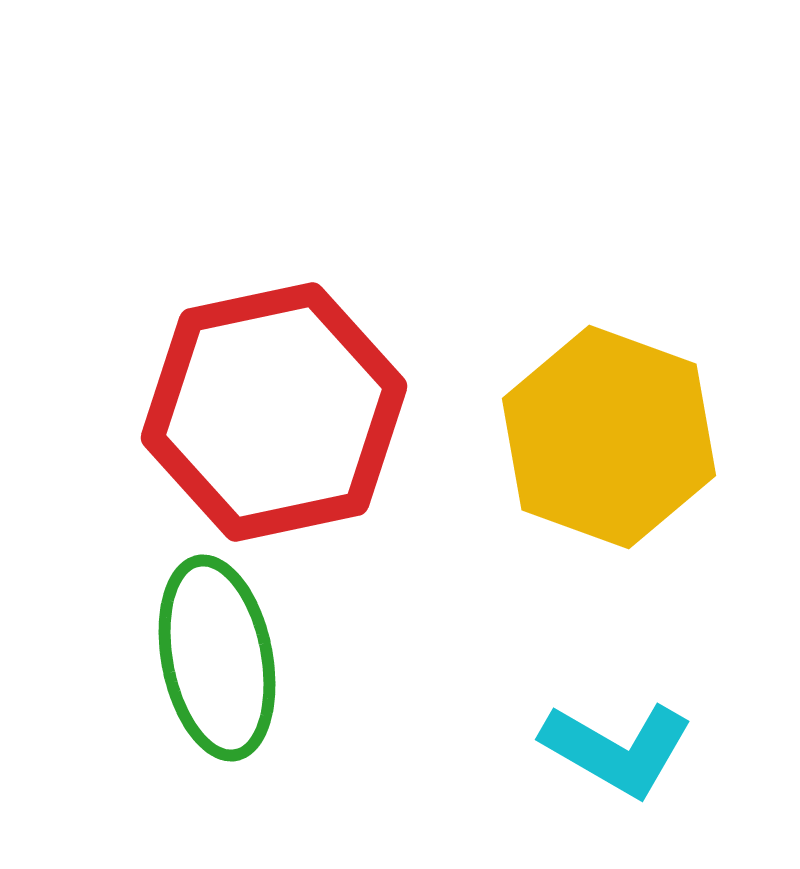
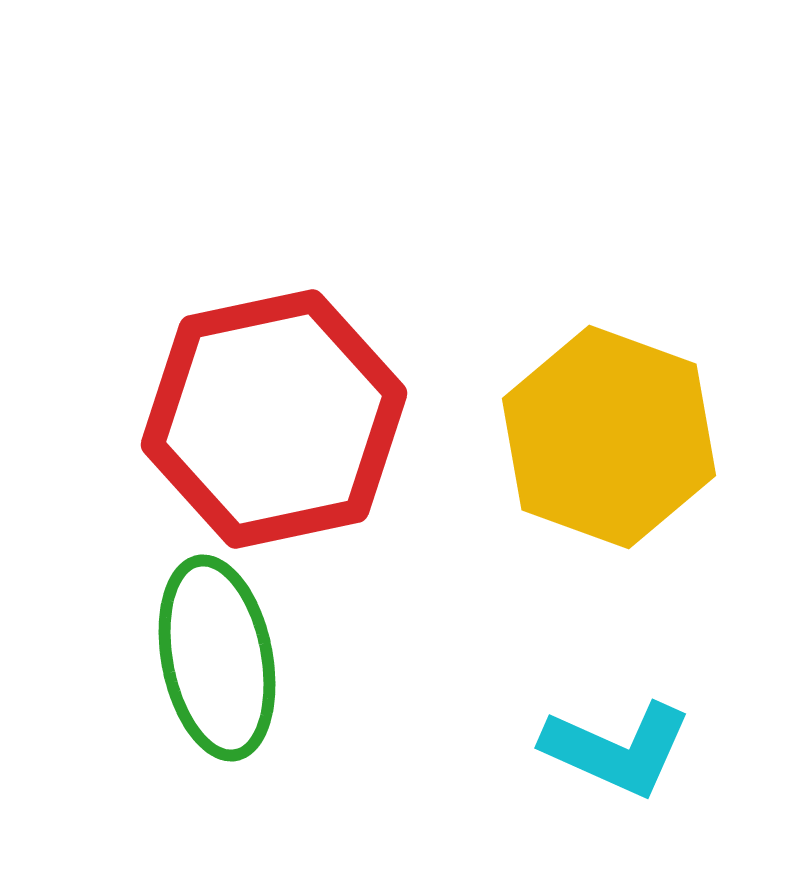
red hexagon: moved 7 px down
cyan L-shape: rotated 6 degrees counterclockwise
